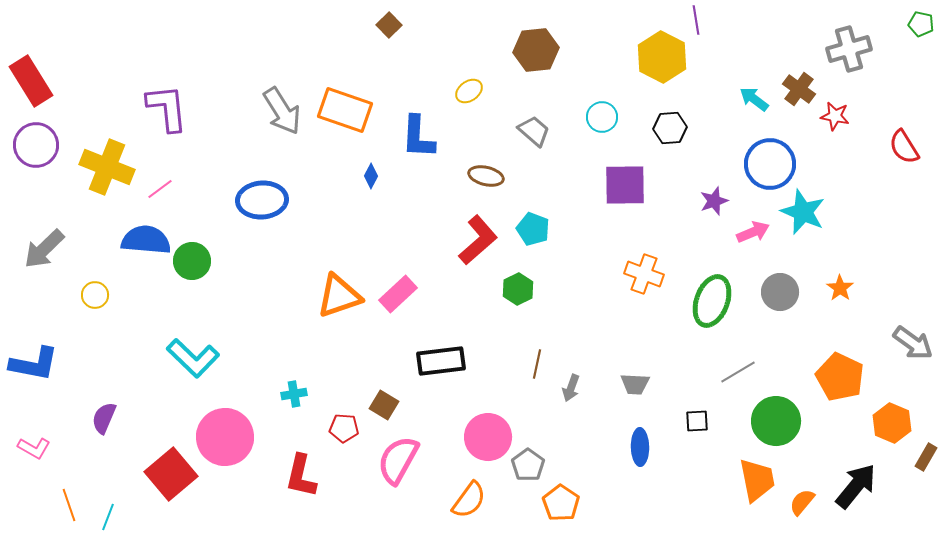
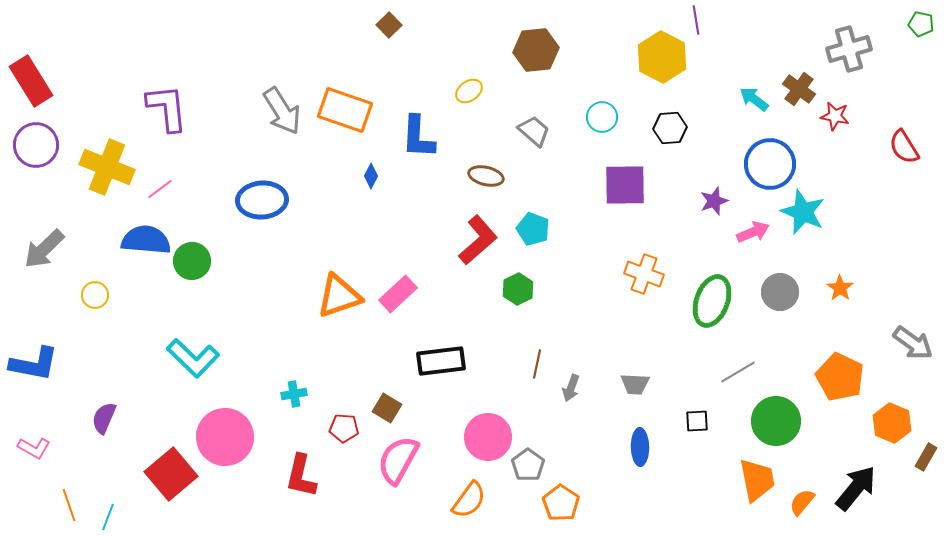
brown square at (384, 405): moved 3 px right, 3 px down
black arrow at (856, 486): moved 2 px down
